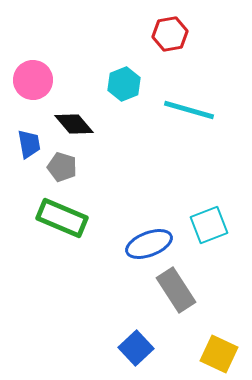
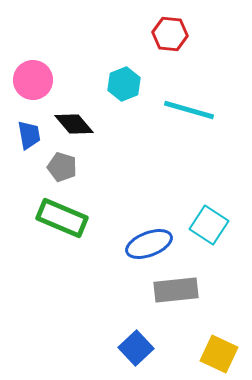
red hexagon: rotated 16 degrees clockwise
blue trapezoid: moved 9 px up
cyan square: rotated 36 degrees counterclockwise
gray rectangle: rotated 63 degrees counterclockwise
